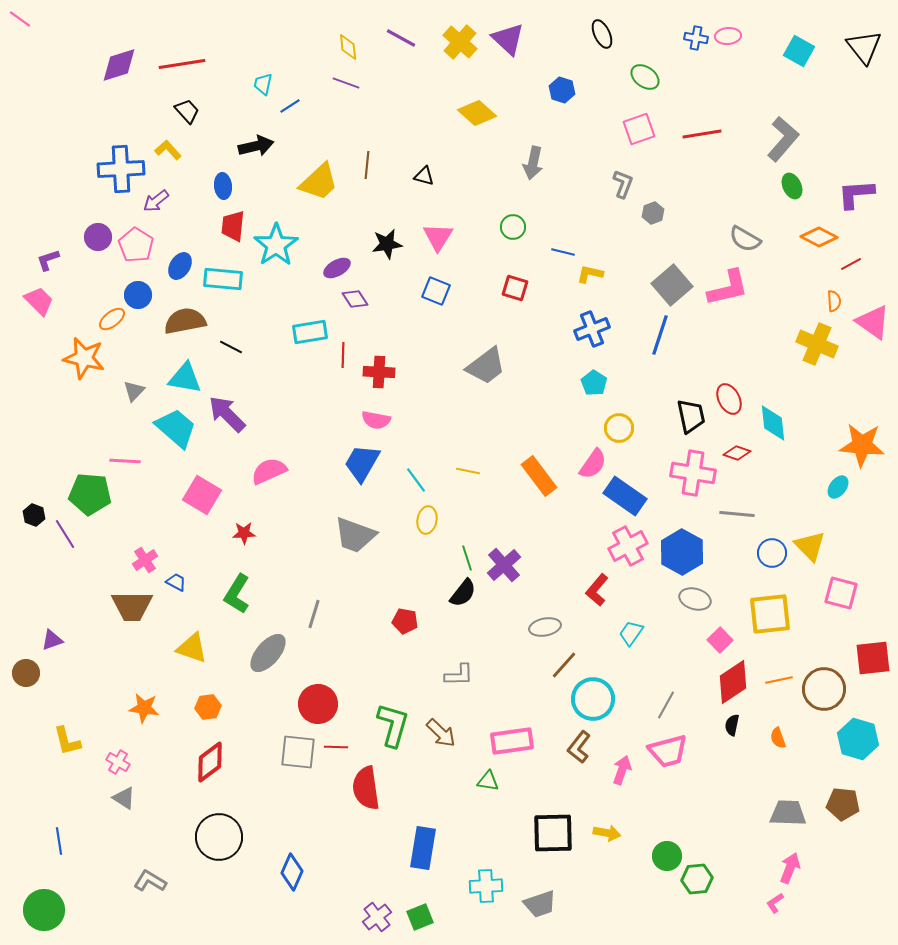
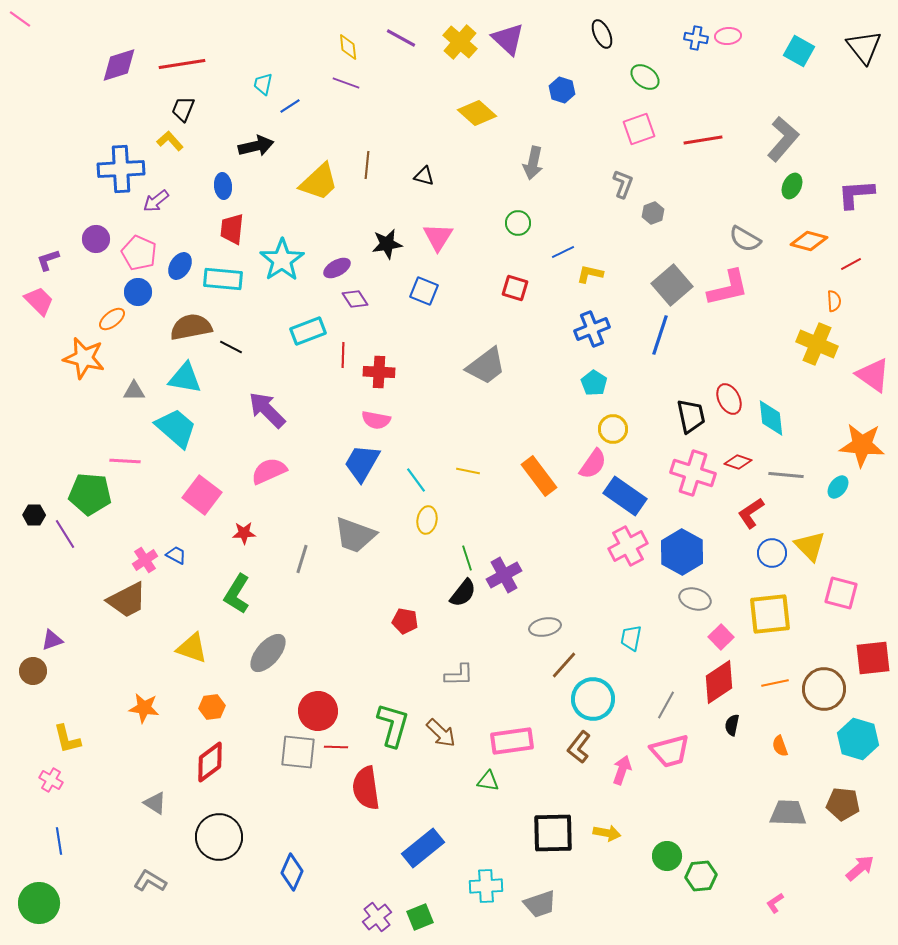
black trapezoid at (187, 111): moved 4 px left, 2 px up; rotated 116 degrees counterclockwise
red line at (702, 134): moved 1 px right, 6 px down
yellow L-shape at (168, 150): moved 2 px right, 9 px up
green ellipse at (792, 186): rotated 50 degrees clockwise
red trapezoid at (233, 226): moved 1 px left, 3 px down
green circle at (513, 227): moved 5 px right, 4 px up
purple circle at (98, 237): moved 2 px left, 2 px down
orange diamond at (819, 237): moved 10 px left, 4 px down; rotated 12 degrees counterclockwise
pink pentagon at (136, 245): moved 3 px right, 8 px down; rotated 8 degrees counterclockwise
cyan star at (276, 245): moved 6 px right, 15 px down
blue line at (563, 252): rotated 40 degrees counterclockwise
blue square at (436, 291): moved 12 px left
blue circle at (138, 295): moved 3 px up
brown semicircle at (185, 321): moved 6 px right, 6 px down
pink triangle at (873, 322): moved 53 px down
cyan rectangle at (310, 332): moved 2 px left, 1 px up; rotated 12 degrees counterclockwise
gray triangle at (134, 391): rotated 45 degrees clockwise
purple arrow at (227, 414): moved 40 px right, 4 px up
cyan diamond at (773, 423): moved 2 px left, 5 px up
yellow circle at (619, 428): moved 6 px left, 1 px down
red diamond at (737, 453): moved 1 px right, 9 px down
pink cross at (693, 473): rotated 9 degrees clockwise
pink square at (202, 495): rotated 6 degrees clockwise
gray line at (737, 514): moved 49 px right, 39 px up
black hexagon at (34, 515): rotated 20 degrees counterclockwise
purple cross at (504, 565): moved 10 px down; rotated 12 degrees clockwise
blue trapezoid at (176, 582): moved 27 px up
red L-shape at (597, 590): moved 154 px right, 77 px up; rotated 16 degrees clockwise
brown trapezoid at (132, 606): moved 5 px left, 6 px up; rotated 27 degrees counterclockwise
gray line at (314, 614): moved 12 px left, 55 px up
cyan trapezoid at (631, 633): moved 5 px down; rotated 24 degrees counterclockwise
pink square at (720, 640): moved 1 px right, 3 px up
brown circle at (26, 673): moved 7 px right, 2 px up
orange line at (779, 680): moved 4 px left, 3 px down
red diamond at (733, 682): moved 14 px left
red circle at (318, 704): moved 7 px down
orange hexagon at (208, 707): moved 4 px right
orange semicircle at (778, 738): moved 2 px right, 8 px down
yellow L-shape at (67, 741): moved 2 px up
pink trapezoid at (668, 751): moved 2 px right
pink cross at (118, 762): moved 67 px left, 18 px down
gray triangle at (124, 798): moved 31 px right, 5 px down
blue rectangle at (423, 848): rotated 42 degrees clockwise
pink arrow at (790, 868): moved 70 px right; rotated 28 degrees clockwise
green hexagon at (697, 879): moved 4 px right, 3 px up
green circle at (44, 910): moved 5 px left, 7 px up
